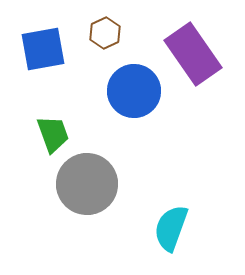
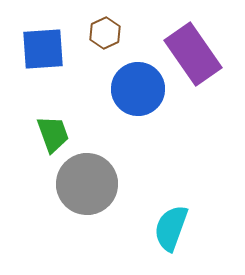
blue square: rotated 6 degrees clockwise
blue circle: moved 4 px right, 2 px up
